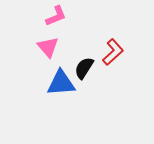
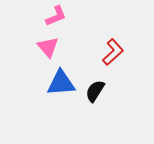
black semicircle: moved 11 px right, 23 px down
